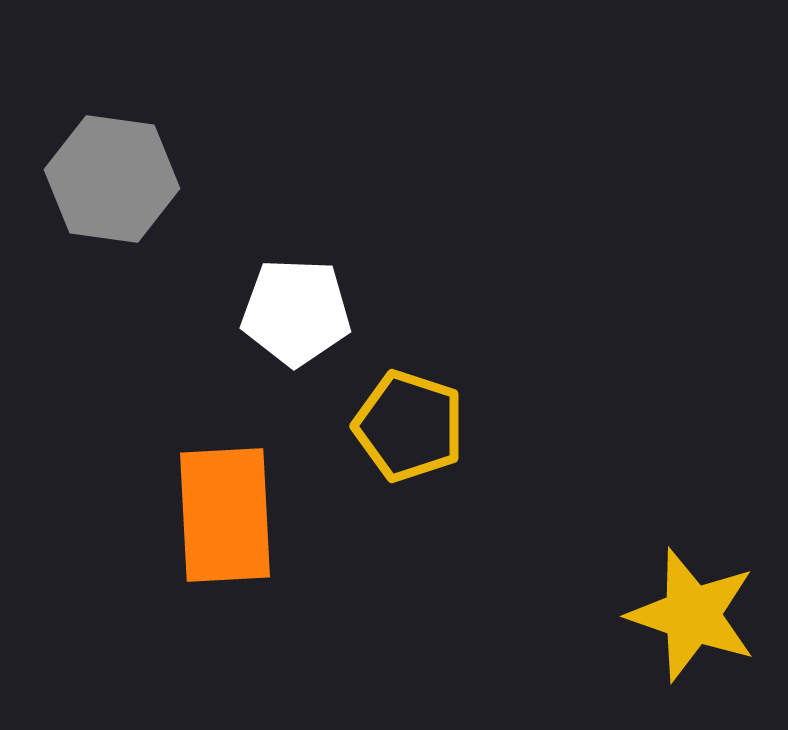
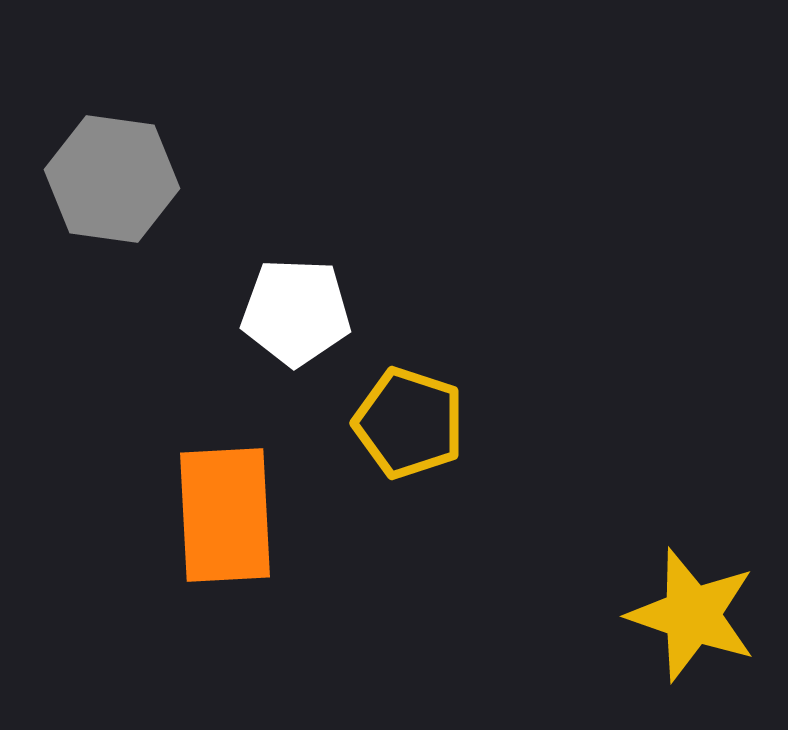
yellow pentagon: moved 3 px up
